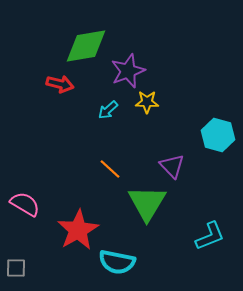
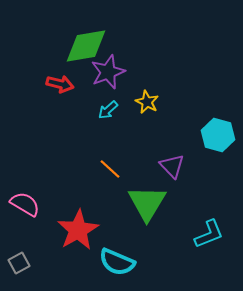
purple star: moved 20 px left, 1 px down
yellow star: rotated 25 degrees clockwise
cyan L-shape: moved 1 px left, 2 px up
cyan semicircle: rotated 12 degrees clockwise
gray square: moved 3 px right, 5 px up; rotated 30 degrees counterclockwise
